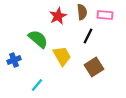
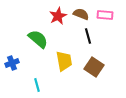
brown semicircle: moved 1 px left, 2 px down; rotated 63 degrees counterclockwise
black line: rotated 42 degrees counterclockwise
yellow trapezoid: moved 2 px right, 5 px down; rotated 20 degrees clockwise
blue cross: moved 2 px left, 3 px down
brown square: rotated 24 degrees counterclockwise
cyan line: rotated 56 degrees counterclockwise
